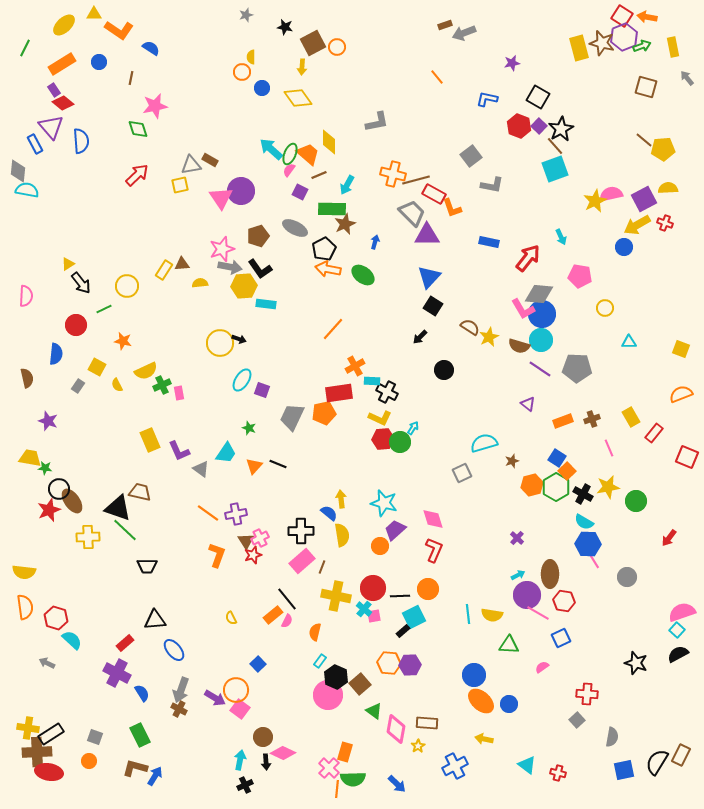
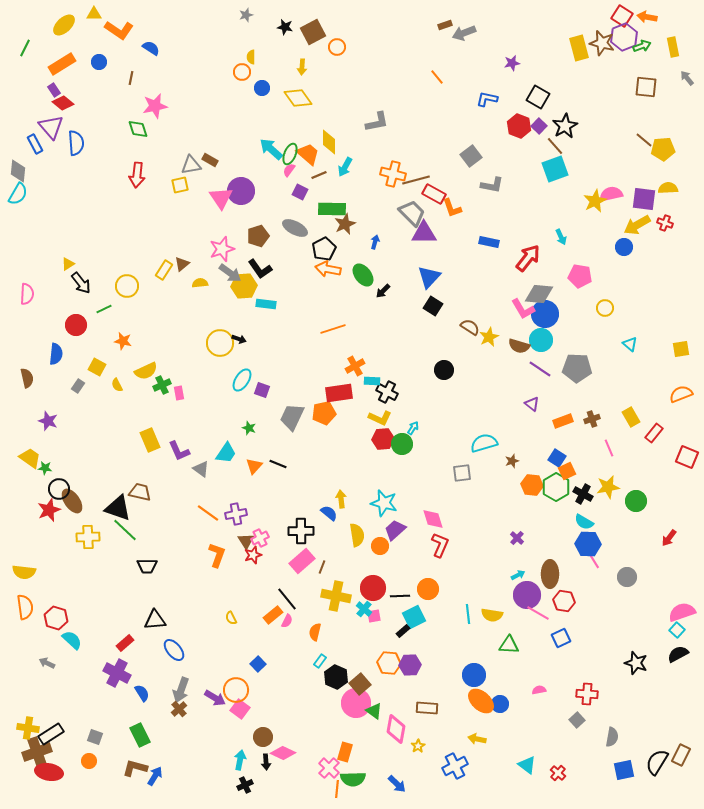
brown square at (313, 43): moved 11 px up
brown square at (646, 87): rotated 10 degrees counterclockwise
black star at (561, 129): moved 4 px right, 3 px up
blue semicircle at (81, 141): moved 5 px left, 2 px down
red arrow at (137, 175): rotated 140 degrees clockwise
cyan arrow at (347, 185): moved 2 px left, 18 px up
cyan semicircle at (27, 190): moved 9 px left, 4 px down; rotated 110 degrees clockwise
purple square at (644, 199): rotated 35 degrees clockwise
purple triangle at (427, 235): moved 3 px left, 2 px up
brown triangle at (182, 264): rotated 35 degrees counterclockwise
gray arrow at (230, 267): moved 6 px down; rotated 25 degrees clockwise
green ellipse at (363, 275): rotated 15 degrees clockwise
pink semicircle at (26, 296): moved 1 px right, 2 px up
blue circle at (542, 314): moved 3 px right
orange line at (333, 329): rotated 30 degrees clockwise
black arrow at (420, 337): moved 37 px left, 46 px up
cyan triangle at (629, 342): moved 1 px right, 2 px down; rotated 42 degrees clockwise
yellow square at (681, 349): rotated 30 degrees counterclockwise
purple triangle at (528, 404): moved 4 px right
green circle at (400, 442): moved 2 px right, 2 px down
yellow trapezoid at (30, 458): rotated 25 degrees clockwise
orange square at (567, 471): rotated 18 degrees clockwise
gray square at (462, 473): rotated 18 degrees clockwise
orange hexagon at (532, 485): rotated 20 degrees clockwise
yellow semicircle at (342, 535): moved 15 px right
red L-shape at (434, 550): moved 6 px right, 5 px up
pink semicircle at (542, 667): moved 3 px left, 23 px down; rotated 24 degrees clockwise
pink circle at (328, 695): moved 28 px right, 8 px down
blue circle at (509, 704): moved 9 px left
brown cross at (179, 709): rotated 21 degrees clockwise
brown rectangle at (427, 723): moved 15 px up
yellow arrow at (484, 739): moved 7 px left
brown cross at (37, 752): rotated 16 degrees counterclockwise
red cross at (558, 773): rotated 28 degrees clockwise
